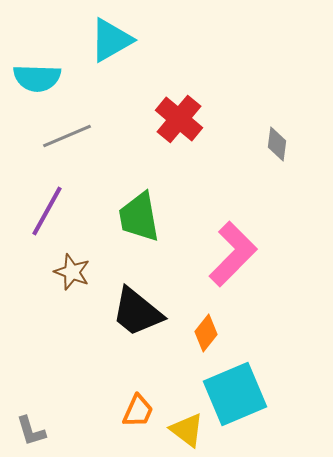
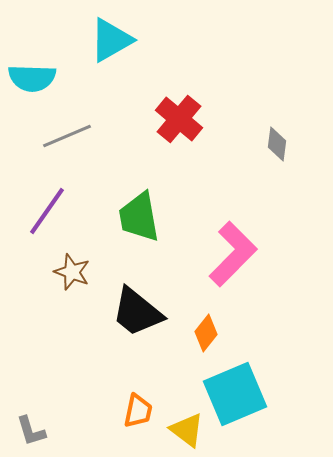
cyan semicircle: moved 5 px left
purple line: rotated 6 degrees clockwise
orange trapezoid: rotated 12 degrees counterclockwise
